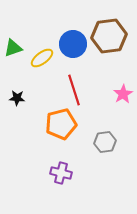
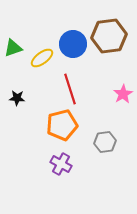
red line: moved 4 px left, 1 px up
orange pentagon: moved 1 px right, 1 px down
purple cross: moved 9 px up; rotated 15 degrees clockwise
